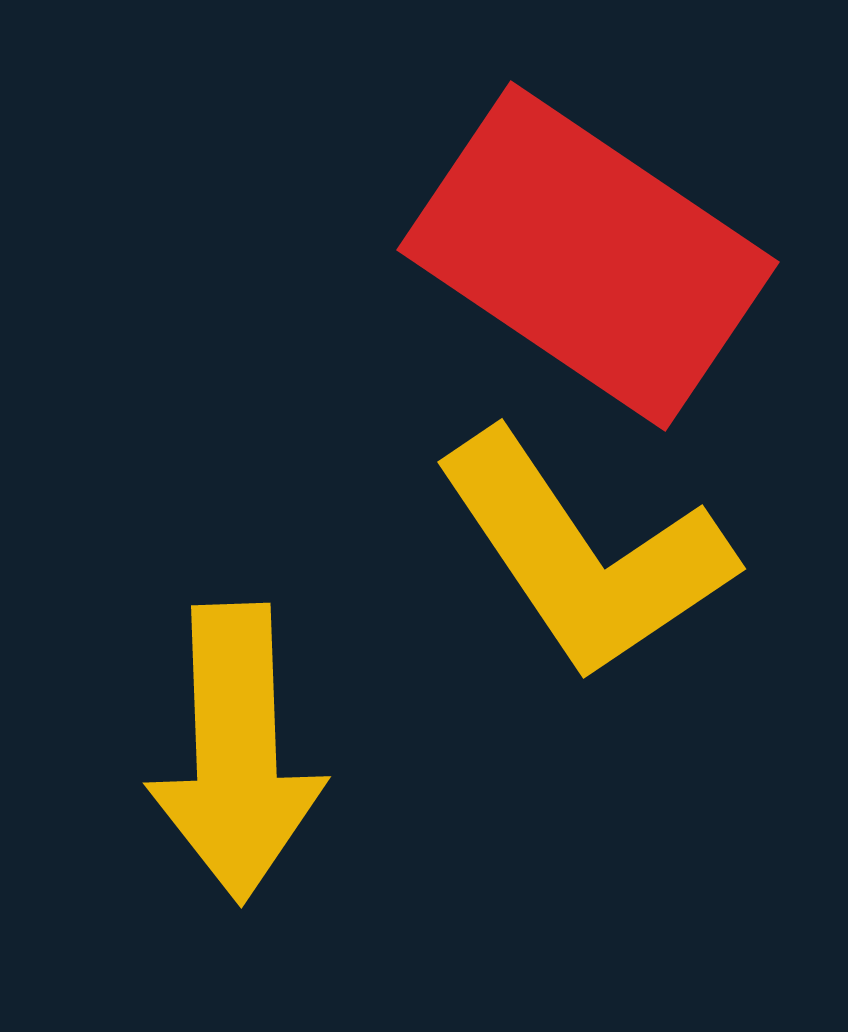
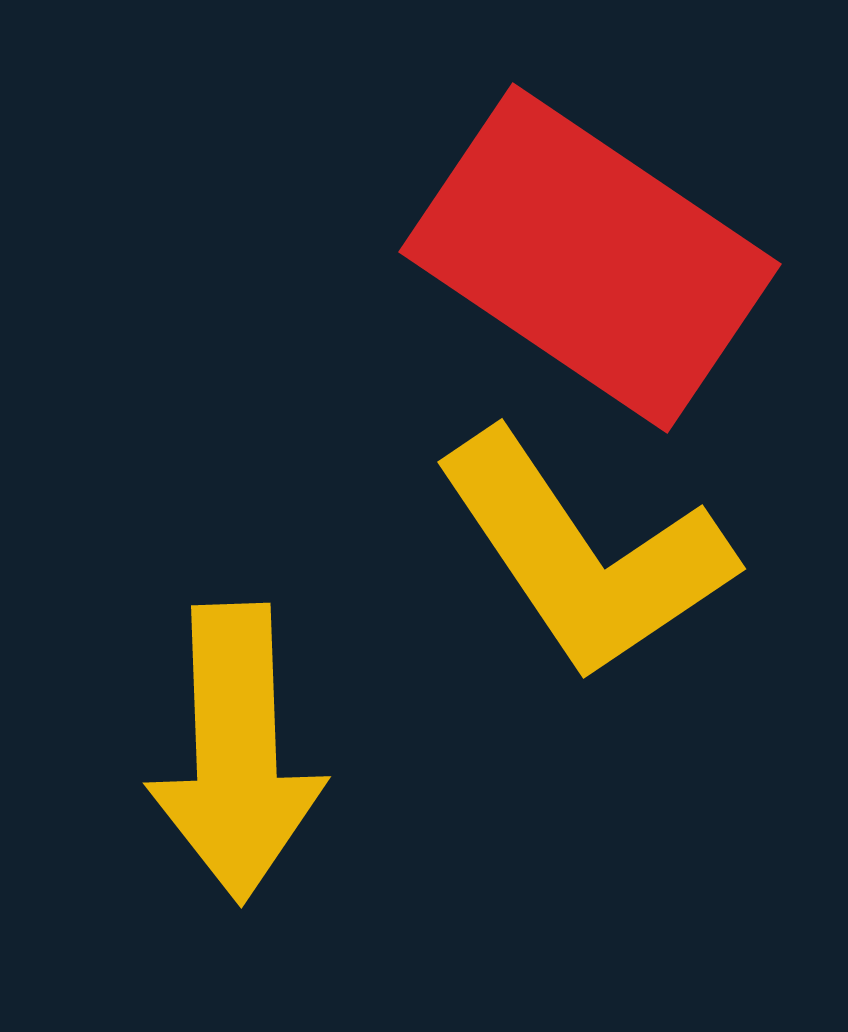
red rectangle: moved 2 px right, 2 px down
